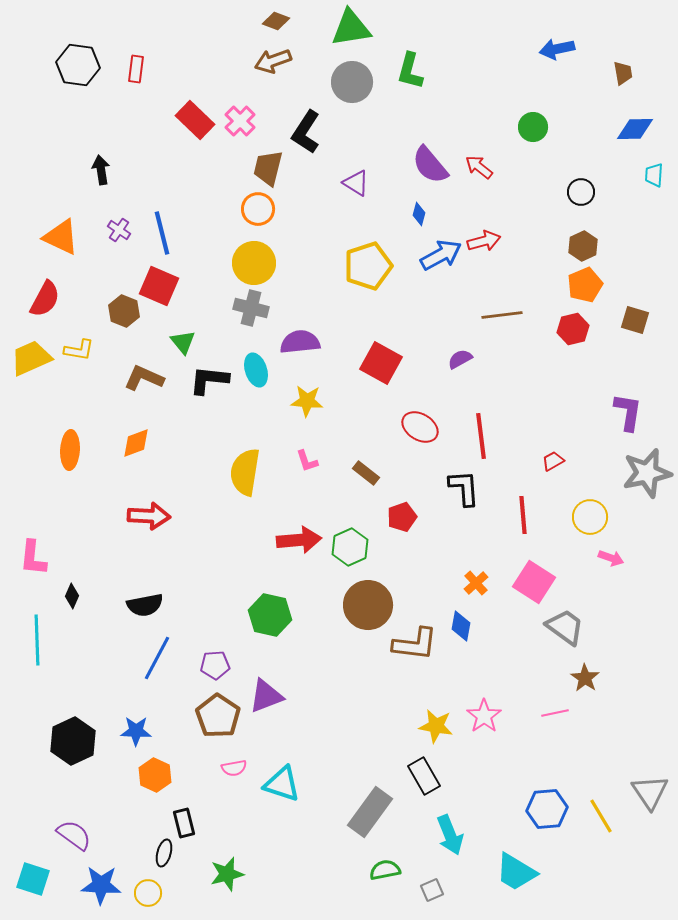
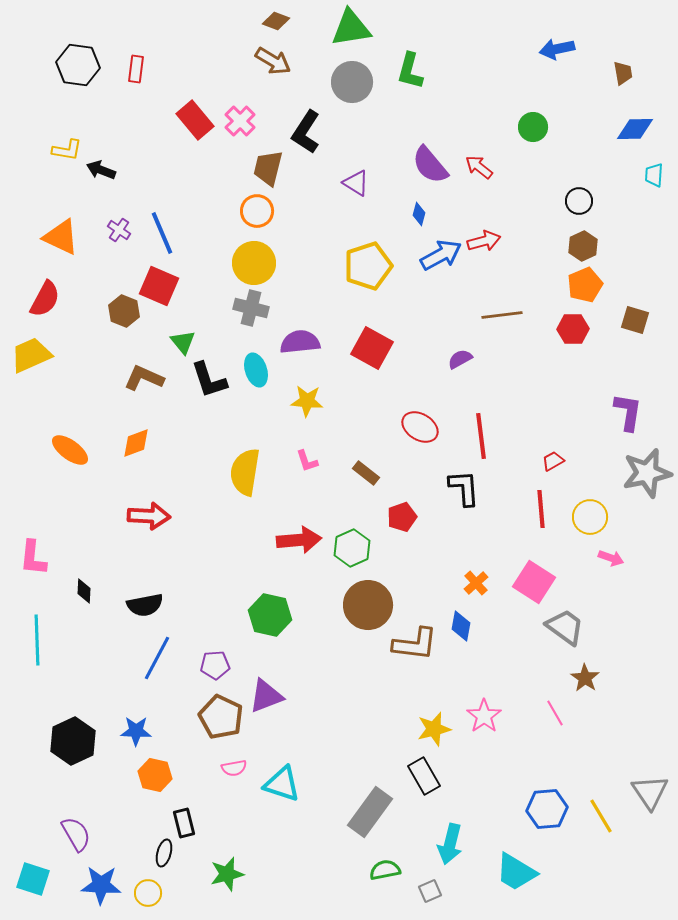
brown arrow at (273, 61): rotated 129 degrees counterclockwise
red rectangle at (195, 120): rotated 6 degrees clockwise
black arrow at (101, 170): rotated 60 degrees counterclockwise
black circle at (581, 192): moved 2 px left, 9 px down
orange circle at (258, 209): moved 1 px left, 2 px down
blue line at (162, 233): rotated 9 degrees counterclockwise
red hexagon at (573, 329): rotated 12 degrees clockwise
yellow L-shape at (79, 350): moved 12 px left, 200 px up
yellow trapezoid at (31, 358): moved 3 px up
red square at (381, 363): moved 9 px left, 15 px up
black L-shape at (209, 380): rotated 114 degrees counterclockwise
orange ellipse at (70, 450): rotated 57 degrees counterclockwise
red line at (523, 515): moved 18 px right, 6 px up
green hexagon at (350, 547): moved 2 px right, 1 px down
black diamond at (72, 596): moved 12 px right, 5 px up; rotated 20 degrees counterclockwise
pink line at (555, 713): rotated 72 degrees clockwise
brown pentagon at (218, 716): moved 3 px right, 1 px down; rotated 9 degrees counterclockwise
yellow star at (436, 726): moved 2 px left, 3 px down; rotated 24 degrees counterclockwise
orange hexagon at (155, 775): rotated 12 degrees counterclockwise
purple semicircle at (74, 835): moved 2 px right, 1 px up; rotated 24 degrees clockwise
cyan arrow at (450, 835): moved 9 px down; rotated 36 degrees clockwise
gray square at (432, 890): moved 2 px left, 1 px down
